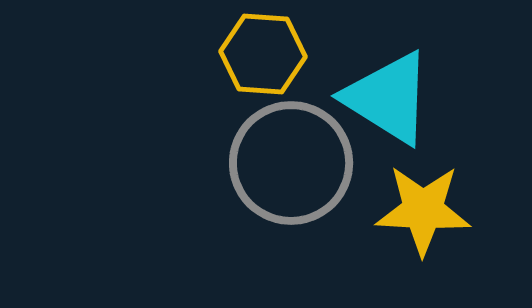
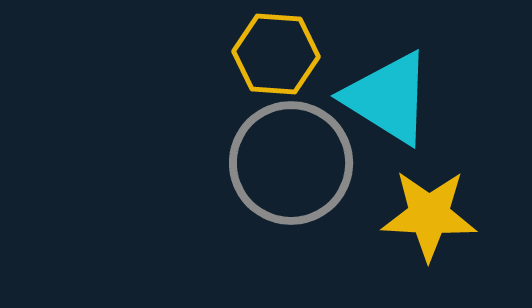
yellow hexagon: moved 13 px right
yellow star: moved 6 px right, 5 px down
